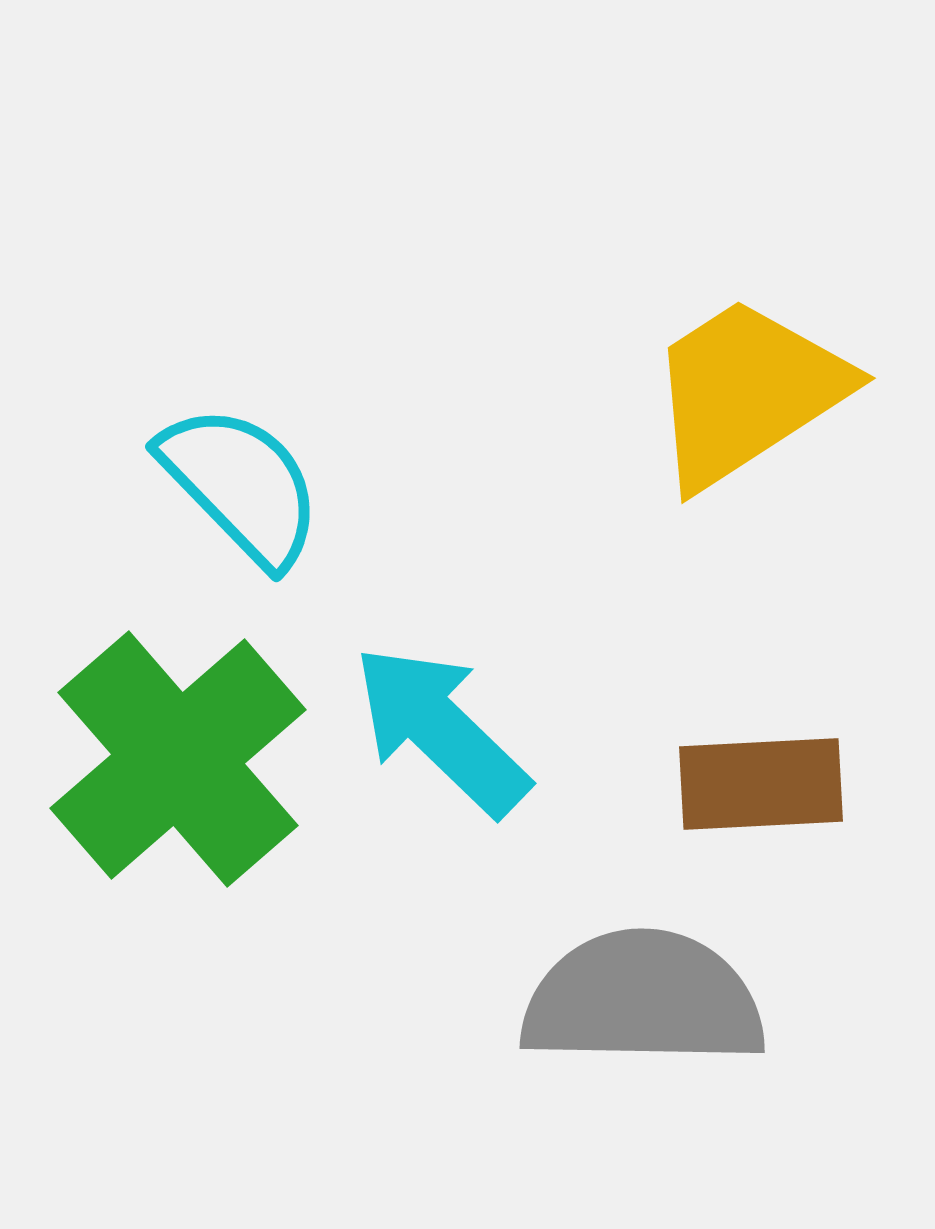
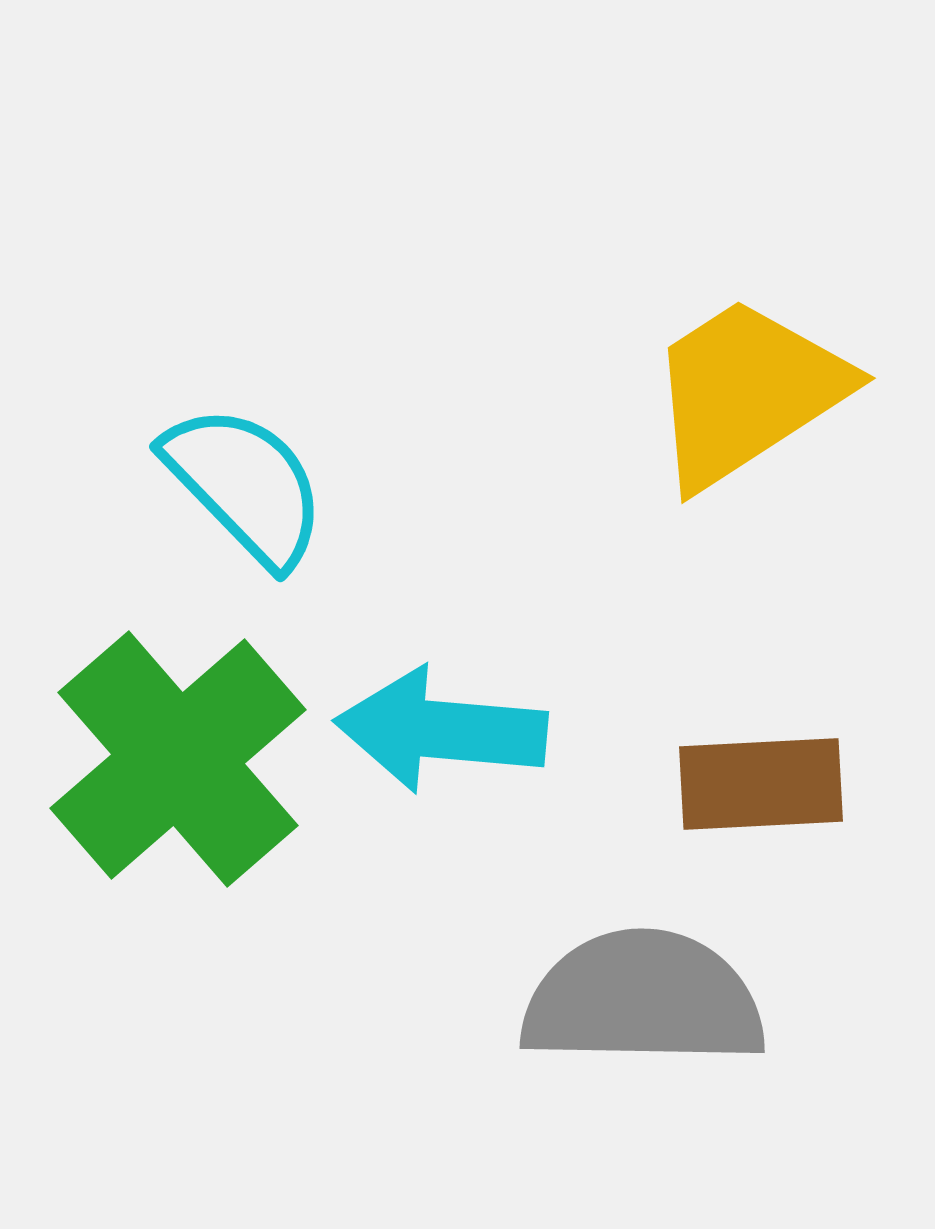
cyan semicircle: moved 4 px right
cyan arrow: rotated 39 degrees counterclockwise
